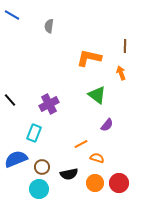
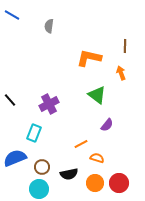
blue semicircle: moved 1 px left, 1 px up
